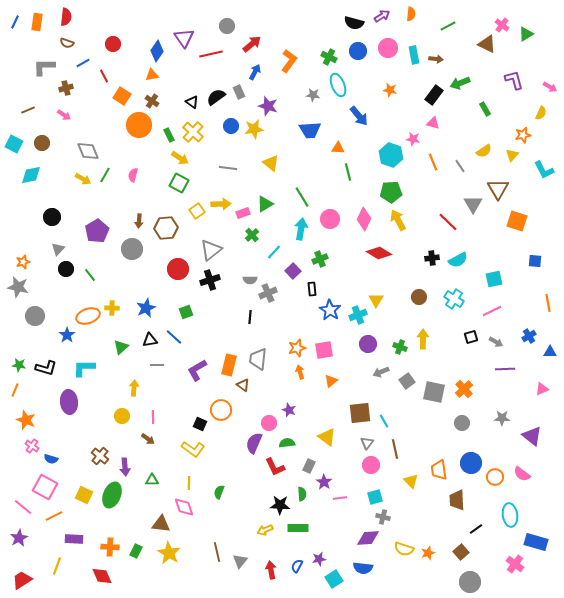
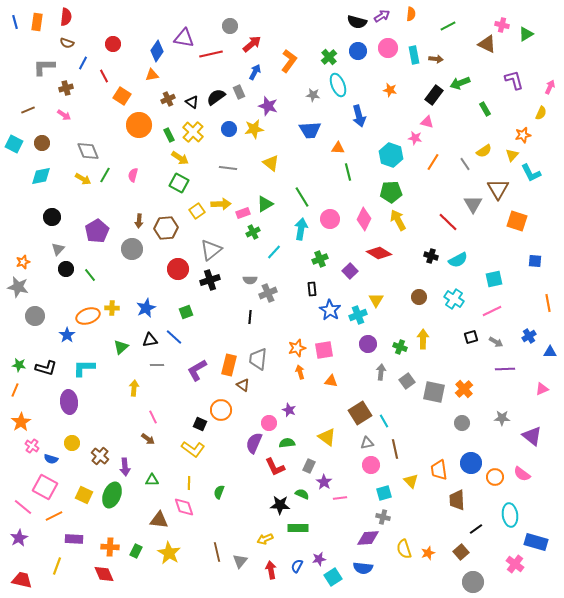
blue line at (15, 22): rotated 40 degrees counterclockwise
black semicircle at (354, 23): moved 3 px right, 1 px up
pink cross at (502, 25): rotated 24 degrees counterclockwise
gray circle at (227, 26): moved 3 px right
purple triangle at (184, 38): rotated 45 degrees counterclockwise
green cross at (329, 57): rotated 21 degrees clockwise
blue line at (83, 63): rotated 32 degrees counterclockwise
pink arrow at (550, 87): rotated 96 degrees counterclockwise
brown cross at (152, 101): moved 16 px right, 2 px up; rotated 32 degrees clockwise
blue arrow at (359, 116): rotated 25 degrees clockwise
pink triangle at (433, 123): moved 6 px left, 1 px up
blue circle at (231, 126): moved 2 px left, 3 px down
pink star at (413, 139): moved 2 px right, 1 px up
orange line at (433, 162): rotated 54 degrees clockwise
gray line at (460, 166): moved 5 px right, 2 px up
cyan L-shape at (544, 170): moved 13 px left, 3 px down
cyan diamond at (31, 175): moved 10 px right, 1 px down
green cross at (252, 235): moved 1 px right, 3 px up; rotated 16 degrees clockwise
black cross at (432, 258): moved 1 px left, 2 px up; rotated 24 degrees clockwise
purple square at (293, 271): moved 57 px right
gray arrow at (381, 372): rotated 119 degrees clockwise
orange triangle at (331, 381): rotated 48 degrees clockwise
brown square at (360, 413): rotated 25 degrees counterclockwise
yellow circle at (122, 416): moved 50 px left, 27 px down
pink line at (153, 417): rotated 24 degrees counterclockwise
orange star at (26, 420): moved 5 px left, 2 px down; rotated 18 degrees clockwise
gray triangle at (367, 443): rotated 40 degrees clockwise
green semicircle at (302, 494): rotated 64 degrees counterclockwise
cyan square at (375, 497): moved 9 px right, 4 px up
brown triangle at (161, 524): moved 2 px left, 4 px up
yellow arrow at (265, 530): moved 9 px down
yellow semicircle at (404, 549): rotated 54 degrees clockwise
red diamond at (102, 576): moved 2 px right, 2 px up
cyan square at (334, 579): moved 1 px left, 2 px up
red trapezoid at (22, 580): rotated 45 degrees clockwise
gray circle at (470, 582): moved 3 px right
